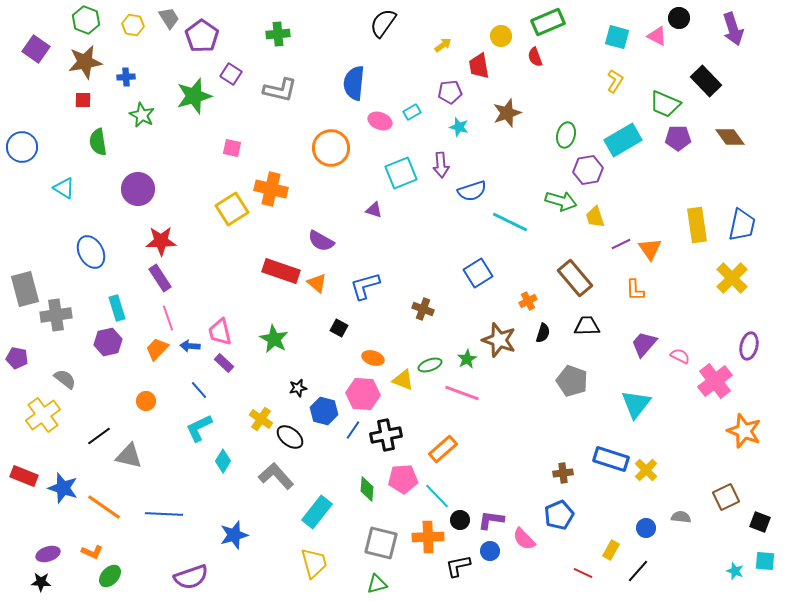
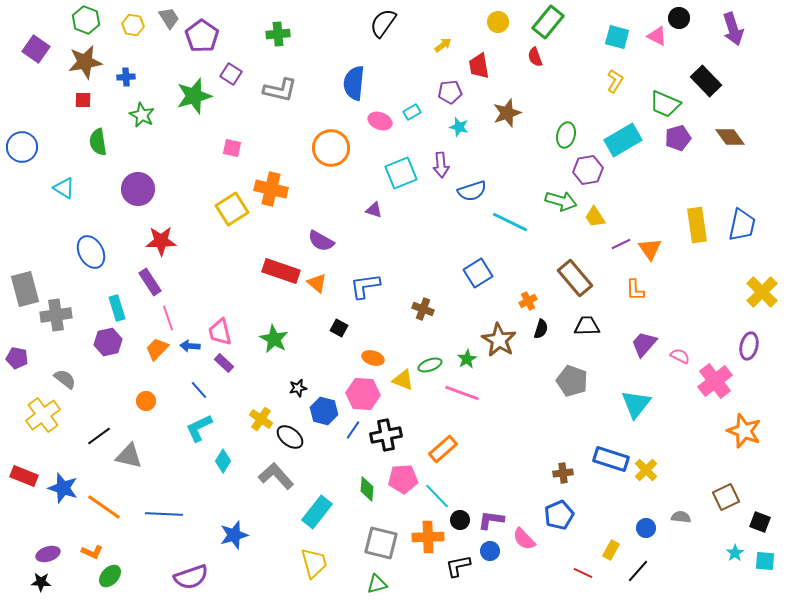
green rectangle at (548, 22): rotated 28 degrees counterclockwise
yellow circle at (501, 36): moved 3 px left, 14 px up
purple pentagon at (678, 138): rotated 15 degrees counterclockwise
yellow trapezoid at (595, 217): rotated 15 degrees counterclockwise
purple rectangle at (160, 278): moved 10 px left, 4 px down
yellow cross at (732, 278): moved 30 px right, 14 px down
blue L-shape at (365, 286): rotated 8 degrees clockwise
black semicircle at (543, 333): moved 2 px left, 4 px up
brown star at (499, 340): rotated 12 degrees clockwise
cyan star at (735, 571): moved 18 px up; rotated 18 degrees clockwise
